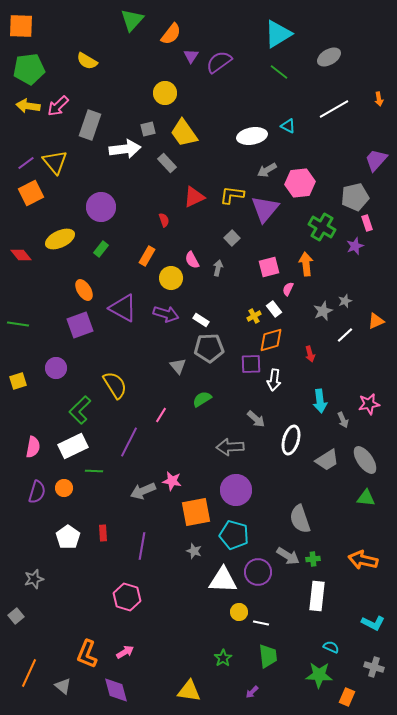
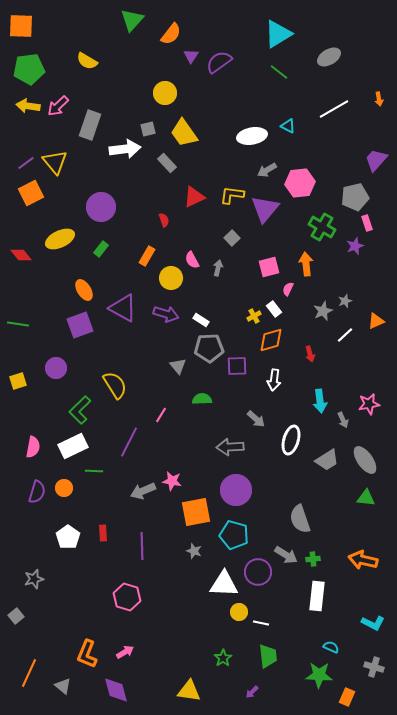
purple square at (251, 364): moved 14 px left, 2 px down
green semicircle at (202, 399): rotated 30 degrees clockwise
purple line at (142, 546): rotated 12 degrees counterclockwise
gray arrow at (288, 556): moved 2 px left, 1 px up
white triangle at (223, 580): moved 1 px right, 4 px down
